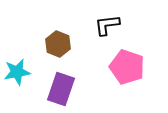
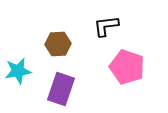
black L-shape: moved 1 px left, 1 px down
brown hexagon: rotated 25 degrees counterclockwise
cyan star: moved 1 px right, 1 px up
